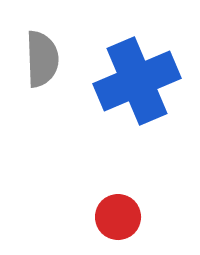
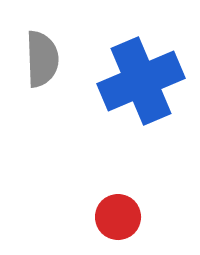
blue cross: moved 4 px right
